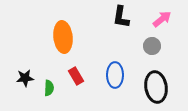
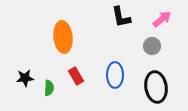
black L-shape: rotated 20 degrees counterclockwise
